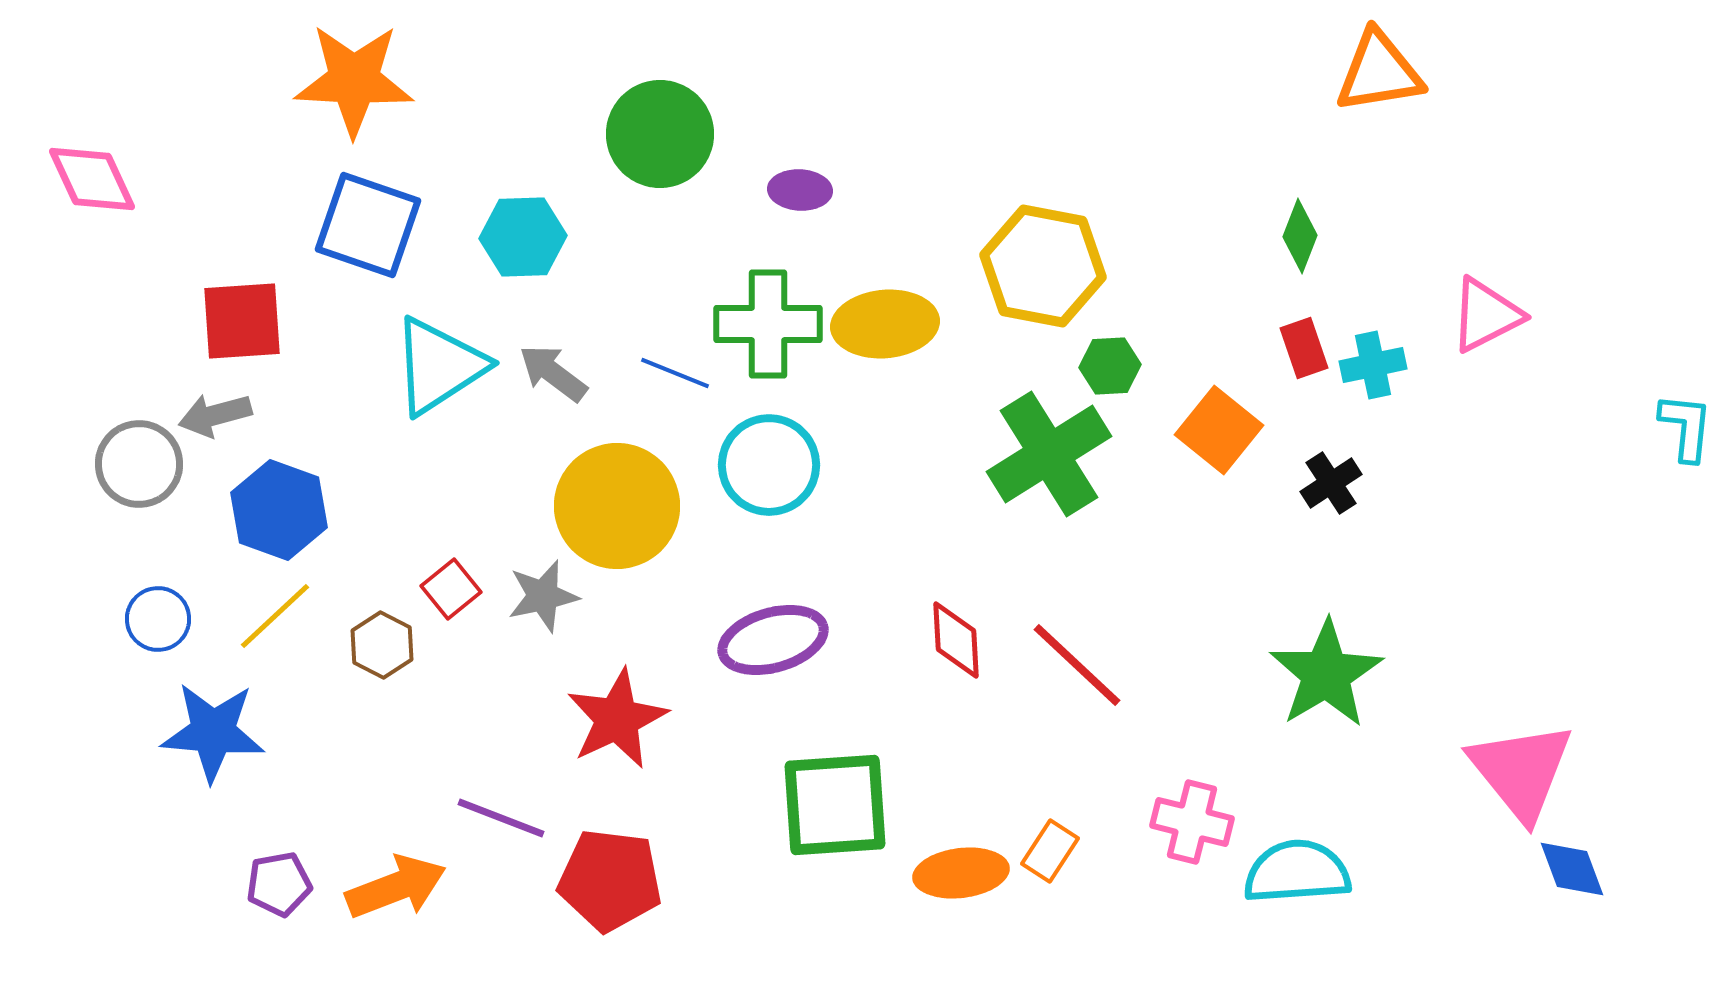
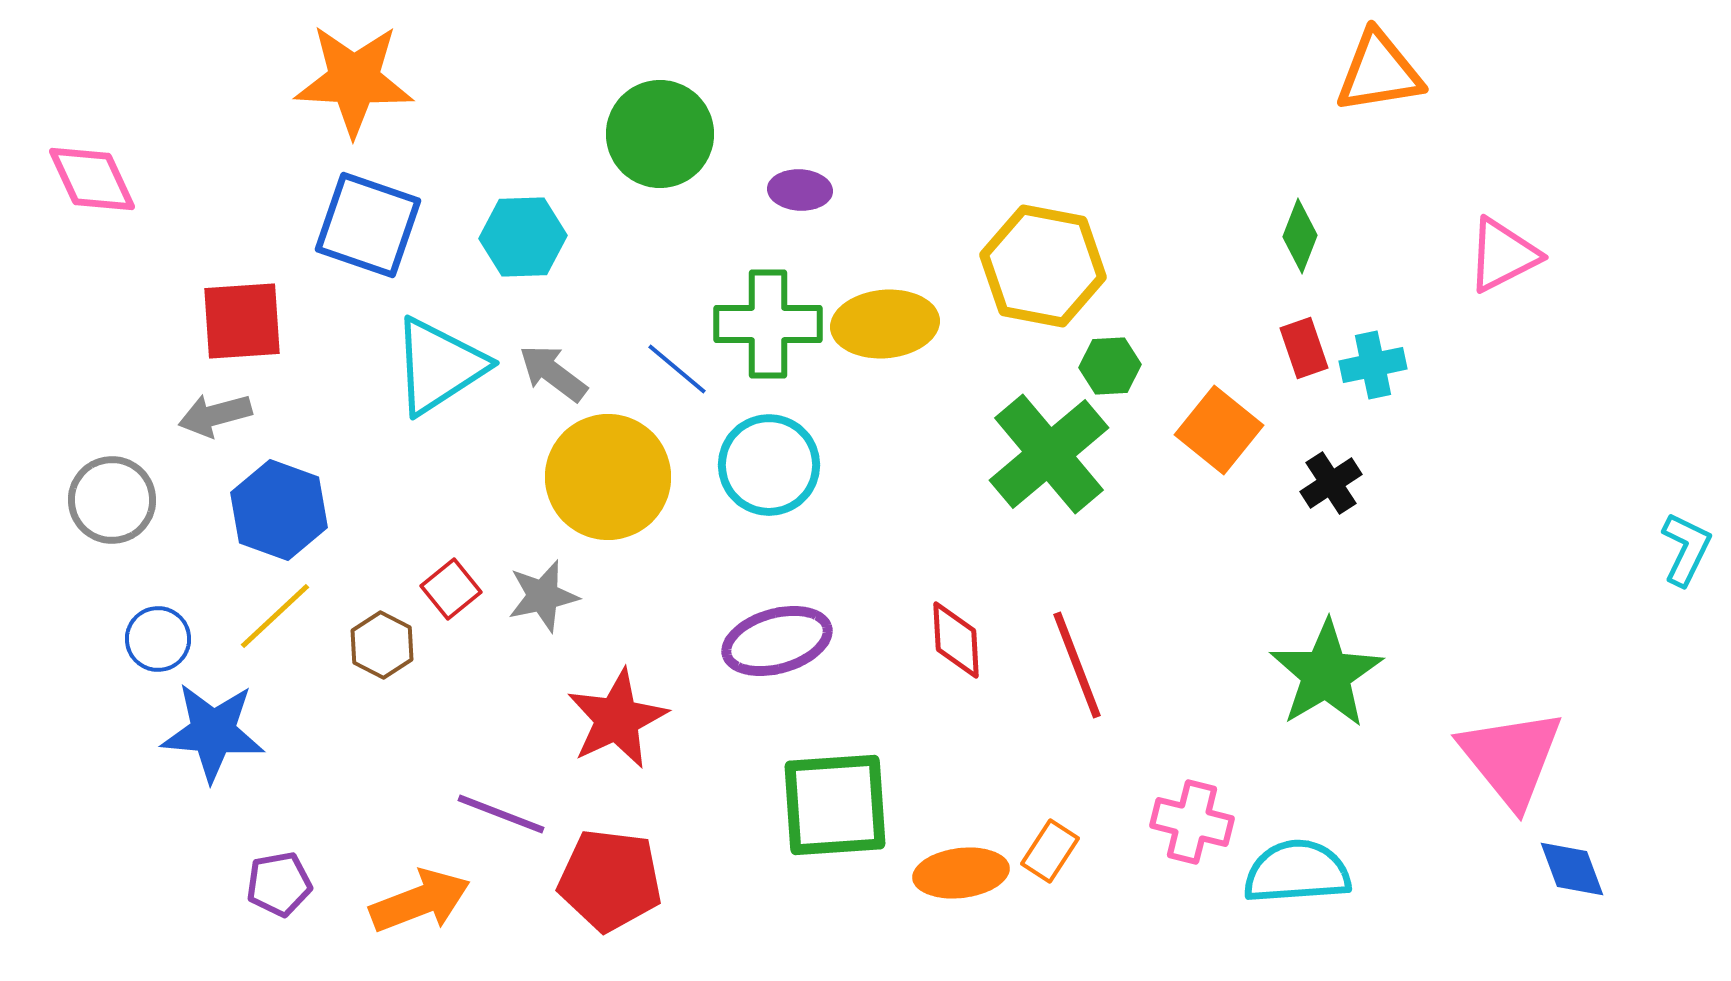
pink triangle at (1486, 315): moved 17 px right, 60 px up
blue line at (675, 373): moved 2 px right, 4 px up; rotated 18 degrees clockwise
cyan L-shape at (1686, 427): moved 122 px down; rotated 20 degrees clockwise
green cross at (1049, 454): rotated 8 degrees counterclockwise
gray circle at (139, 464): moved 27 px left, 36 px down
yellow circle at (617, 506): moved 9 px left, 29 px up
blue circle at (158, 619): moved 20 px down
purple ellipse at (773, 640): moved 4 px right, 1 px down
red line at (1077, 665): rotated 26 degrees clockwise
pink triangle at (1521, 771): moved 10 px left, 13 px up
purple line at (501, 818): moved 4 px up
orange arrow at (396, 887): moved 24 px right, 14 px down
